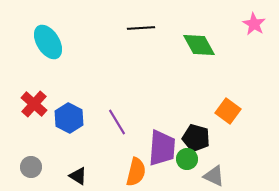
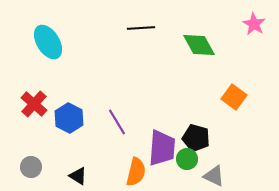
orange square: moved 6 px right, 14 px up
